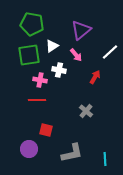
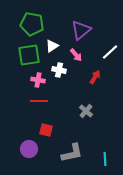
pink cross: moved 2 px left
red line: moved 2 px right, 1 px down
